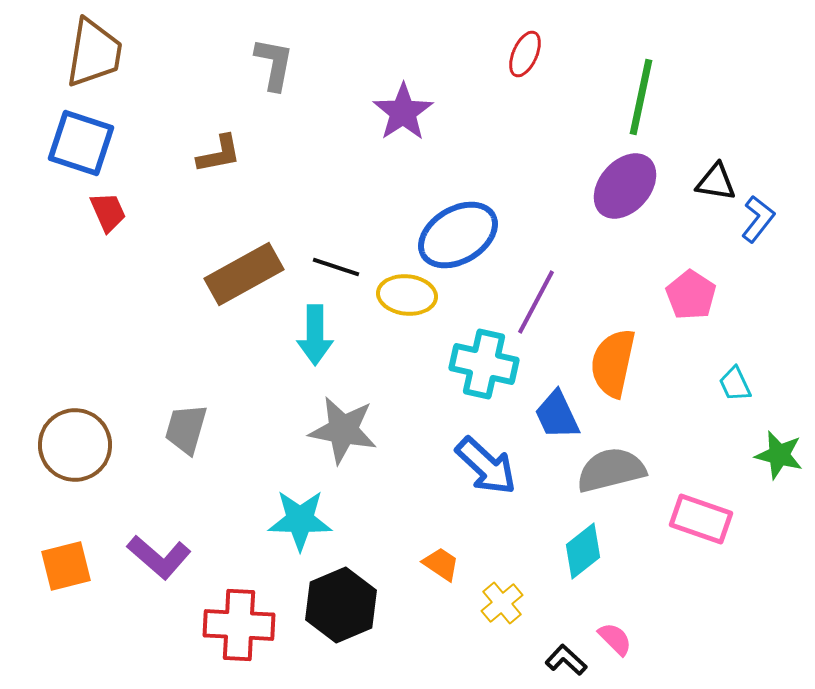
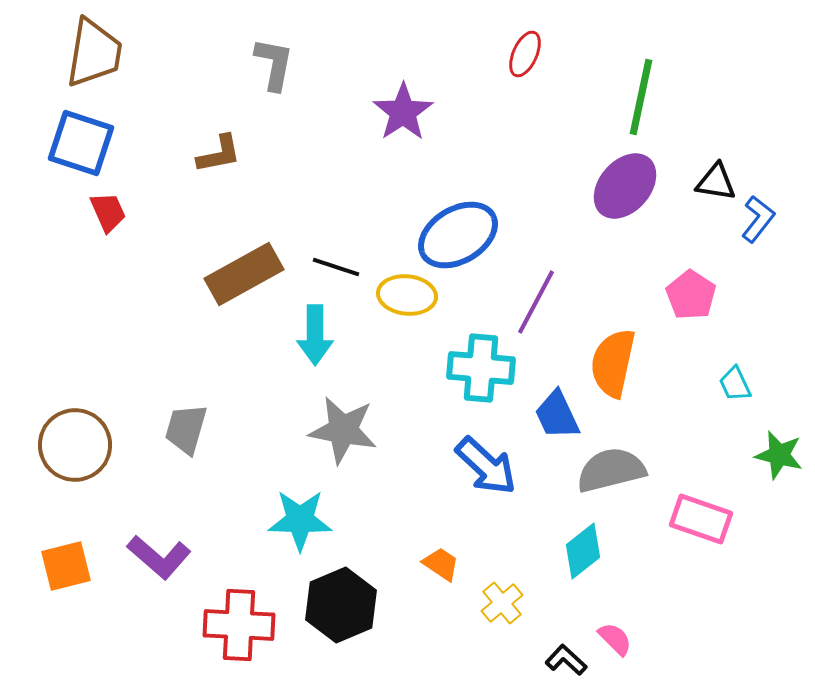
cyan cross: moved 3 px left, 4 px down; rotated 8 degrees counterclockwise
